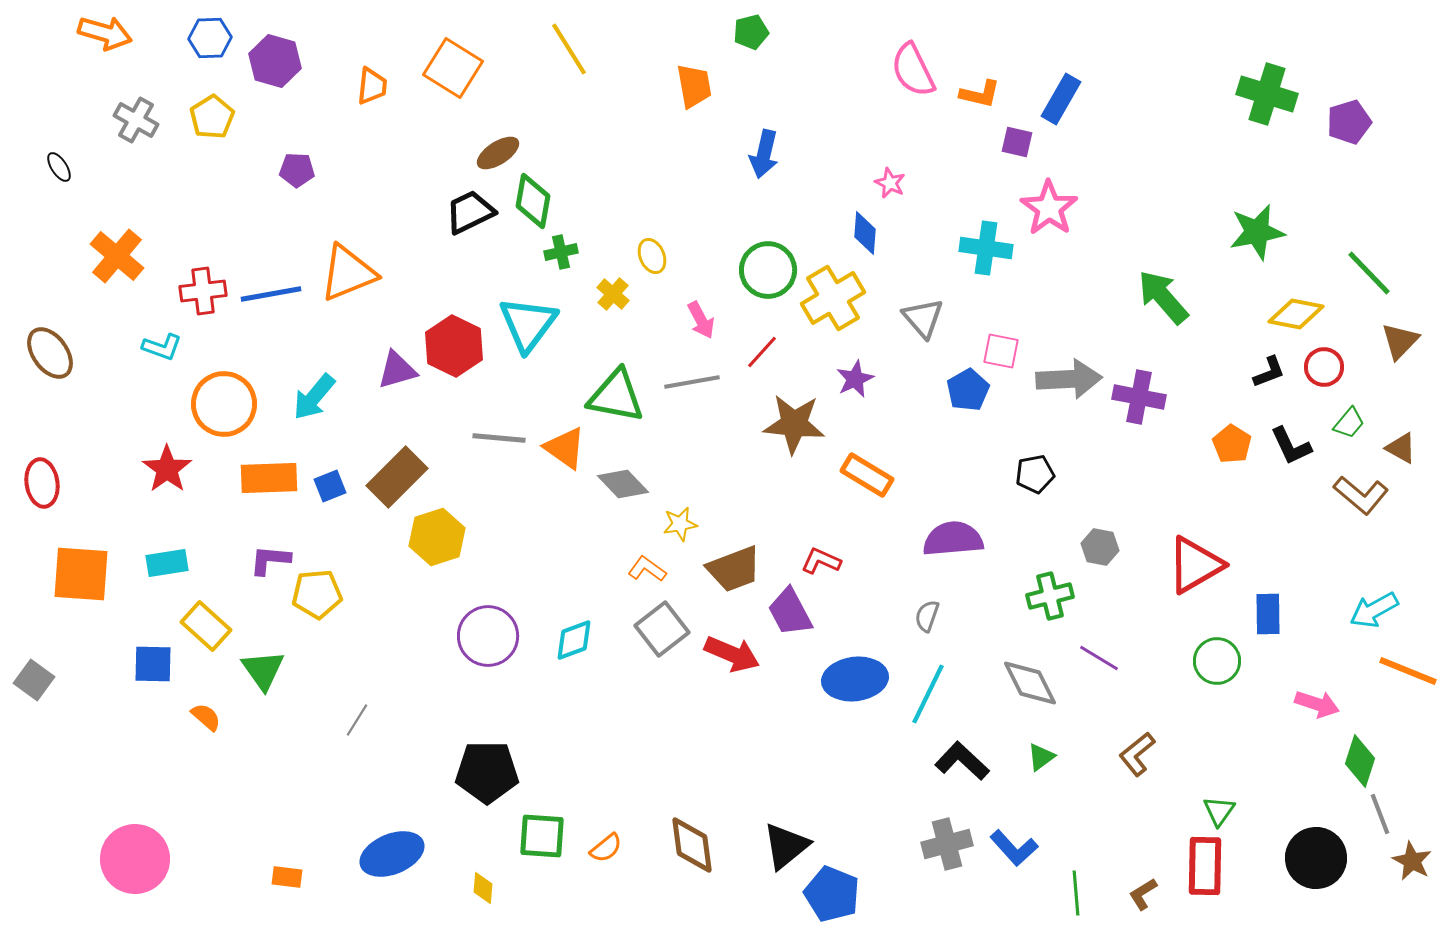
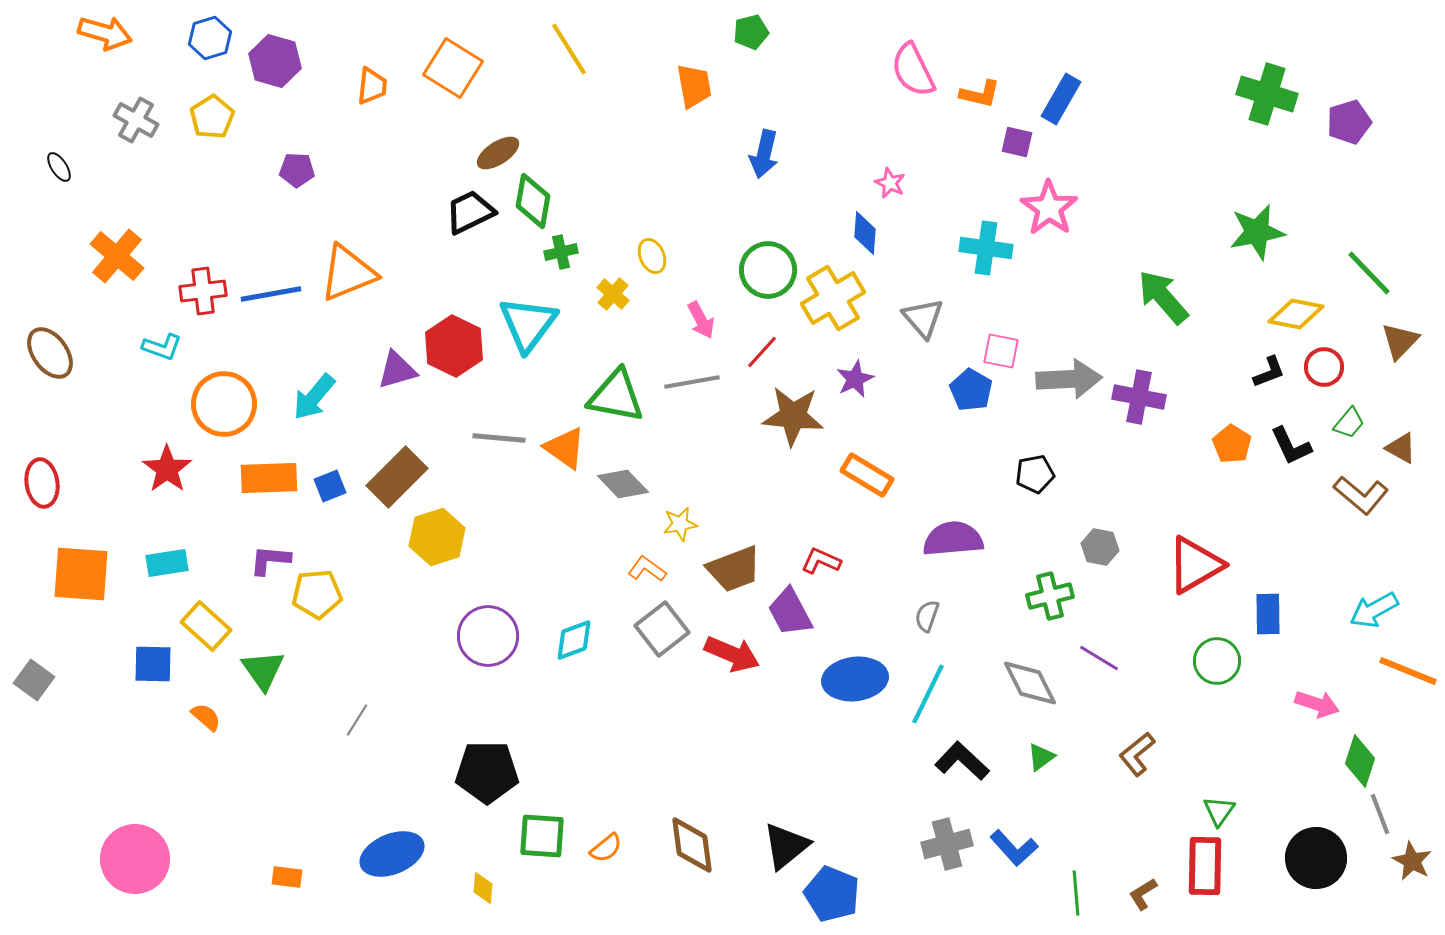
blue hexagon at (210, 38): rotated 15 degrees counterclockwise
blue pentagon at (968, 390): moved 3 px right; rotated 12 degrees counterclockwise
brown star at (794, 424): moved 1 px left, 8 px up
